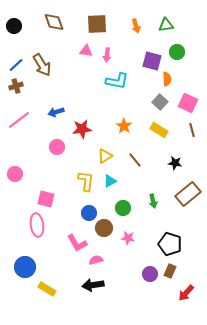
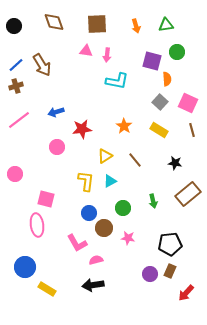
black pentagon at (170, 244): rotated 25 degrees counterclockwise
